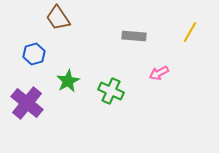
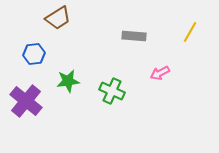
brown trapezoid: rotated 88 degrees counterclockwise
blue hexagon: rotated 10 degrees clockwise
pink arrow: moved 1 px right
green star: rotated 20 degrees clockwise
green cross: moved 1 px right
purple cross: moved 1 px left, 2 px up
